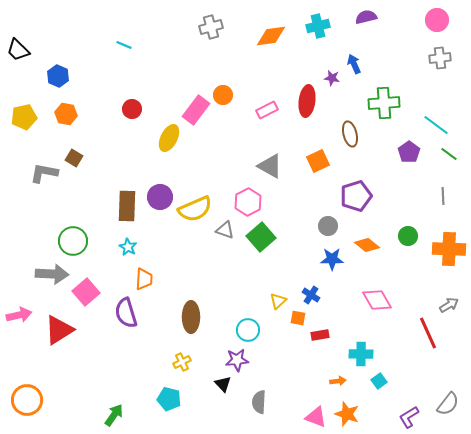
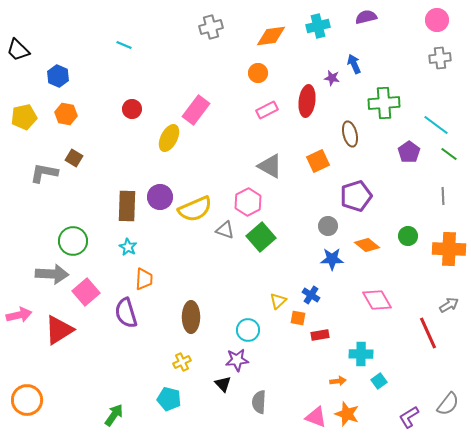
orange circle at (223, 95): moved 35 px right, 22 px up
